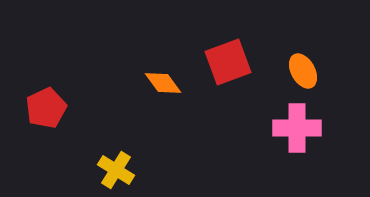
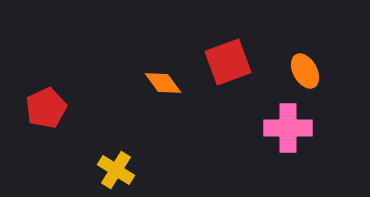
orange ellipse: moved 2 px right
pink cross: moved 9 px left
